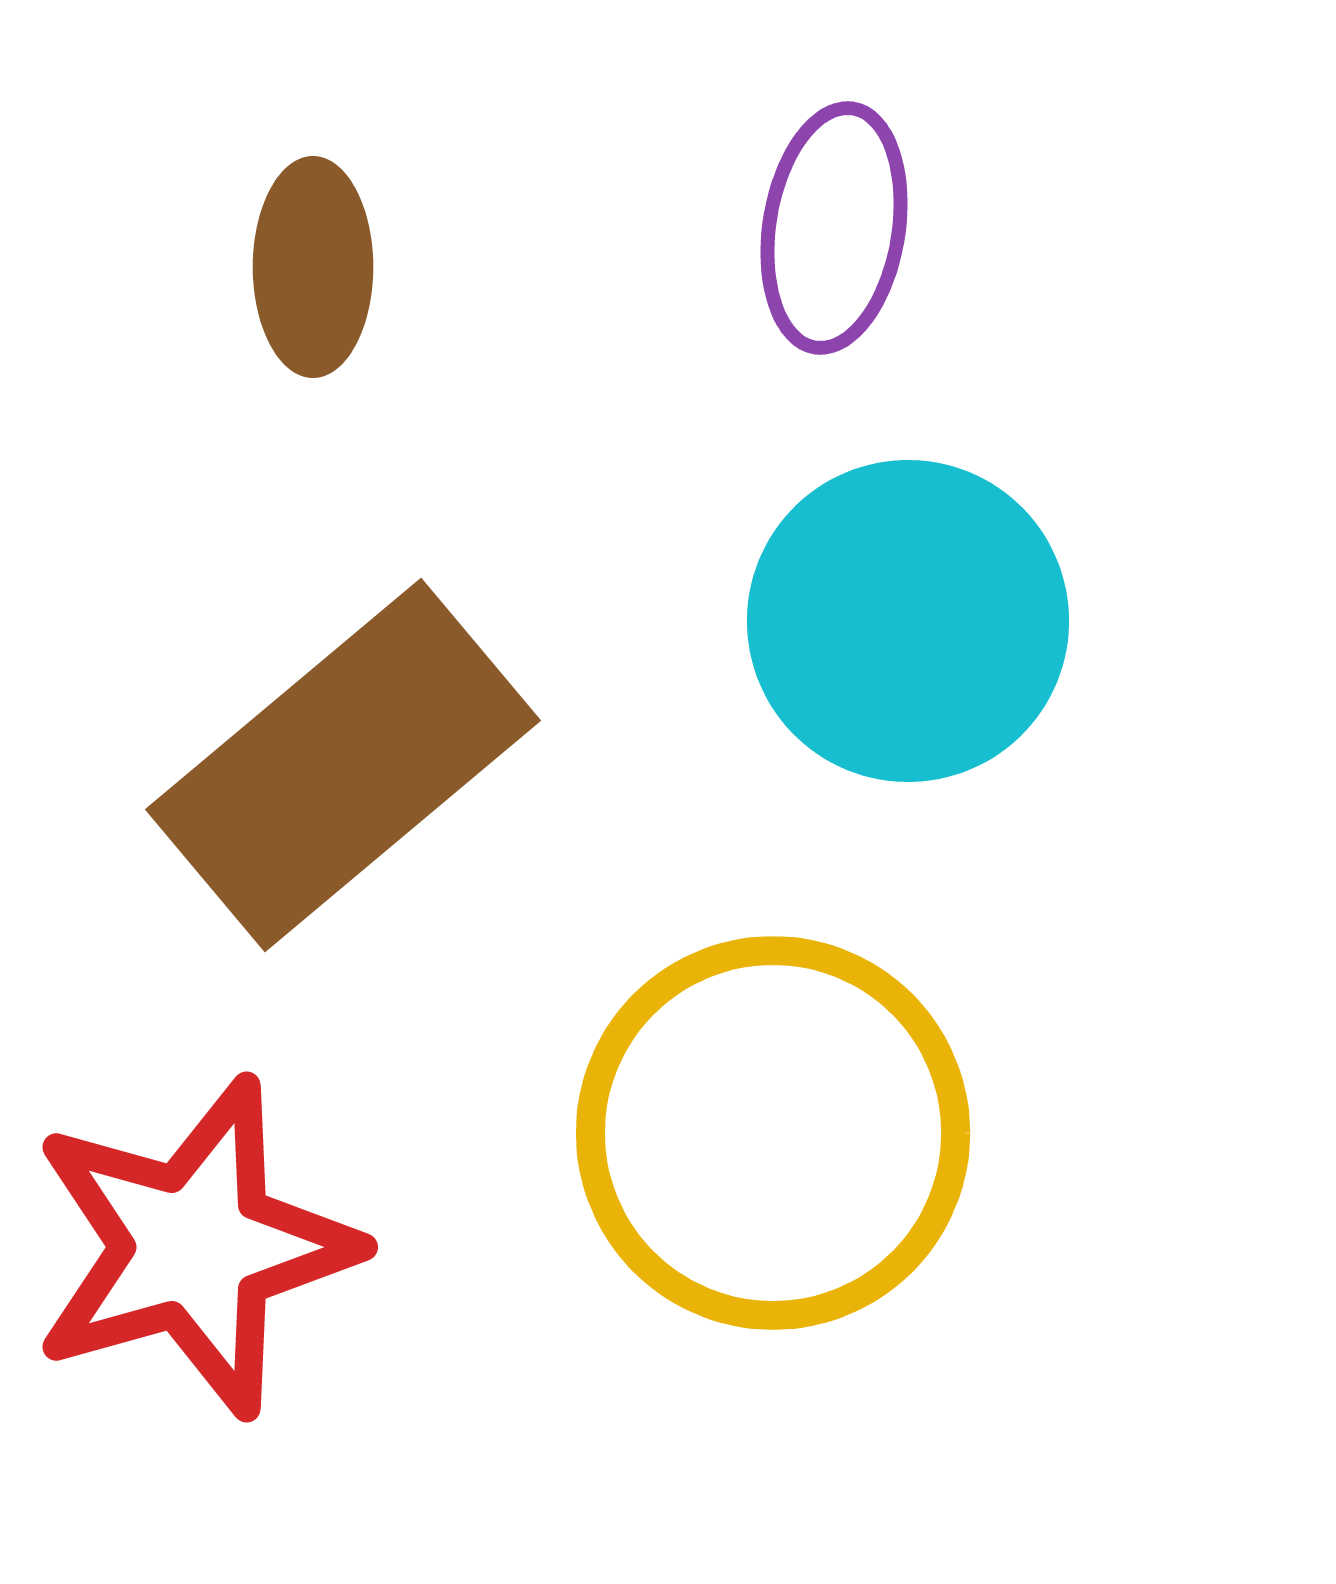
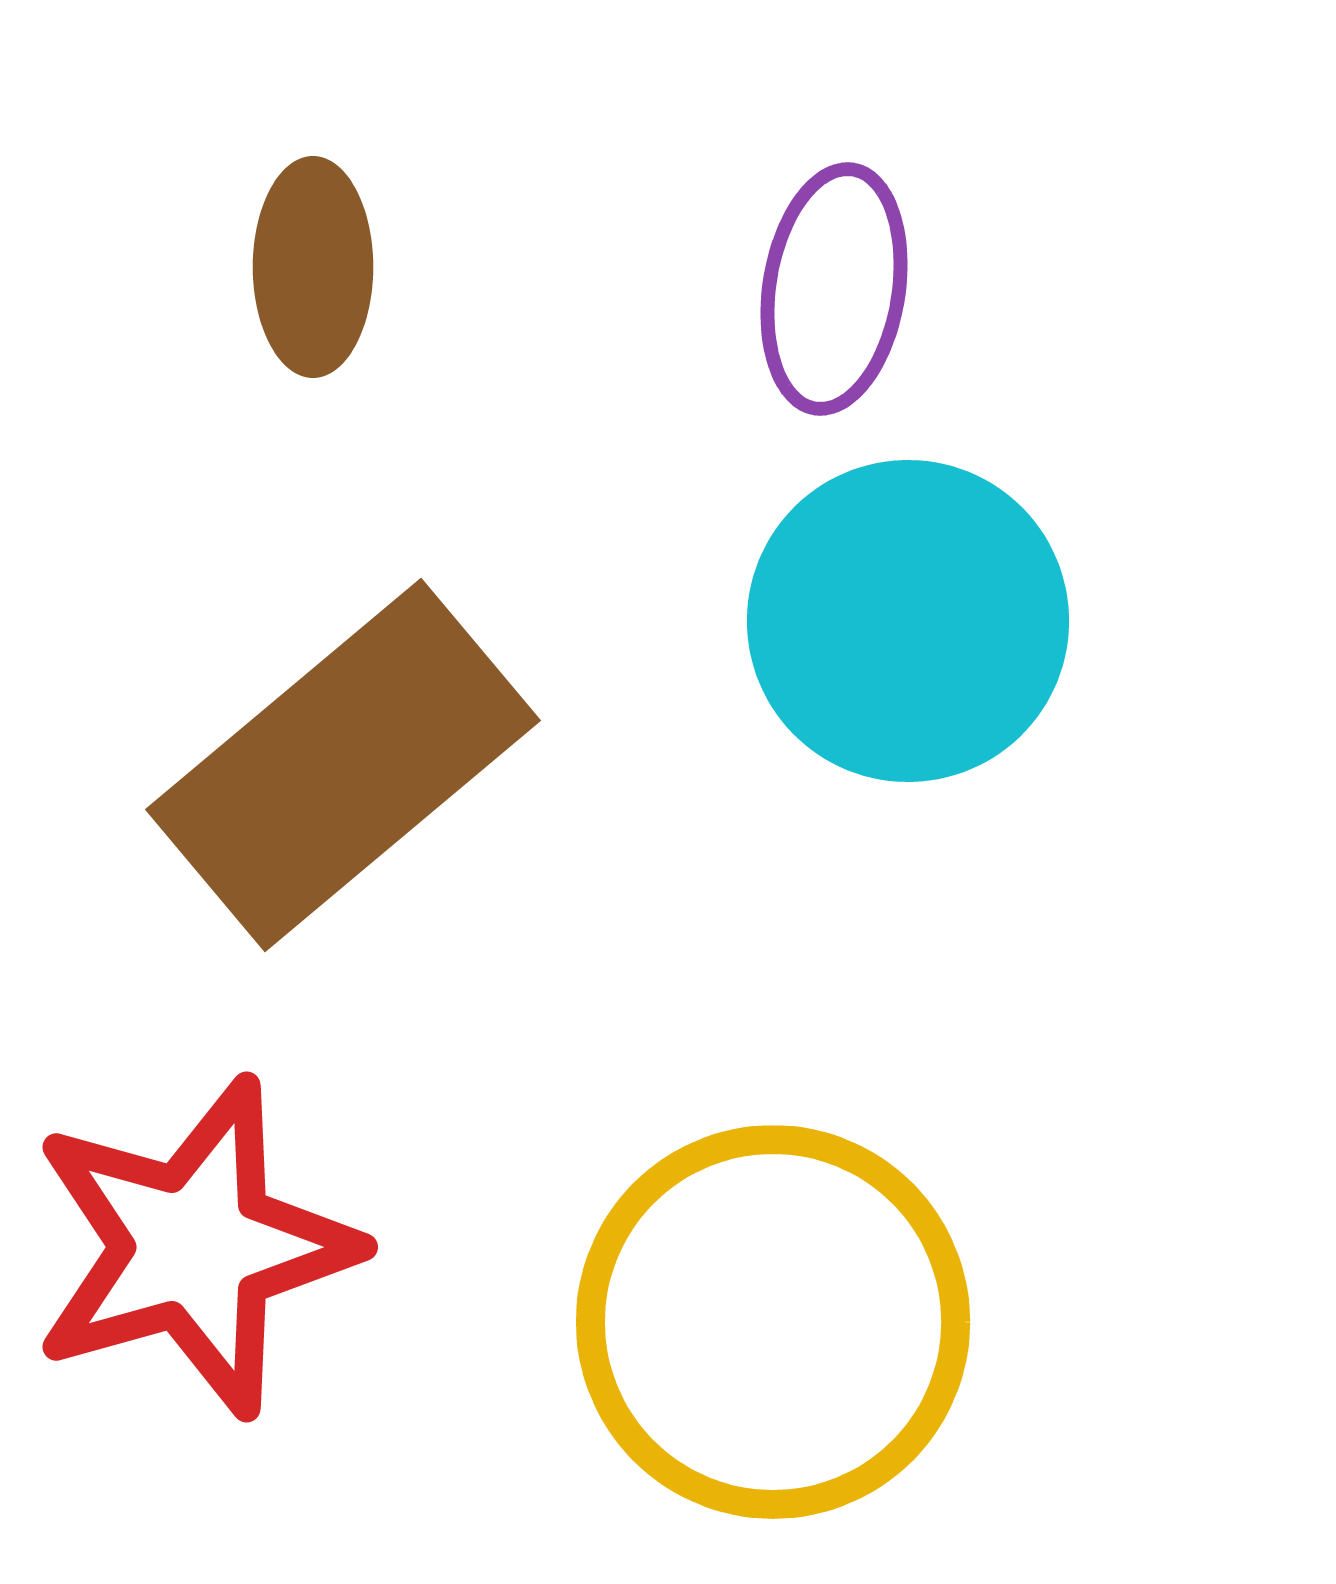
purple ellipse: moved 61 px down
yellow circle: moved 189 px down
